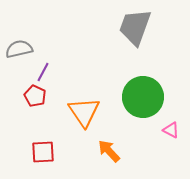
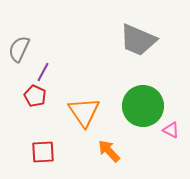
gray trapezoid: moved 3 px right, 13 px down; rotated 87 degrees counterclockwise
gray semicircle: rotated 52 degrees counterclockwise
green circle: moved 9 px down
